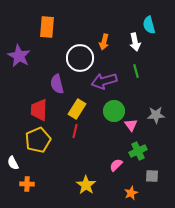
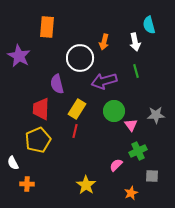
red trapezoid: moved 2 px right, 1 px up
